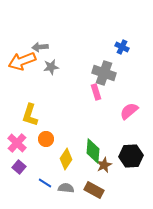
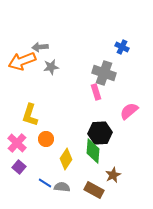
black hexagon: moved 31 px left, 23 px up
brown star: moved 9 px right, 10 px down
gray semicircle: moved 4 px left, 1 px up
